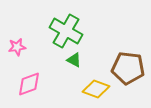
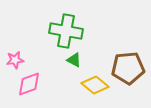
green cross: rotated 20 degrees counterclockwise
pink star: moved 2 px left, 13 px down
brown pentagon: rotated 12 degrees counterclockwise
yellow diamond: moved 1 px left, 4 px up; rotated 20 degrees clockwise
